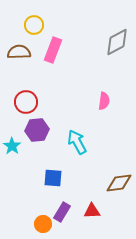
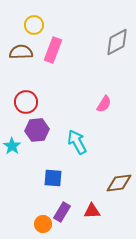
brown semicircle: moved 2 px right
pink semicircle: moved 3 px down; rotated 24 degrees clockwise
